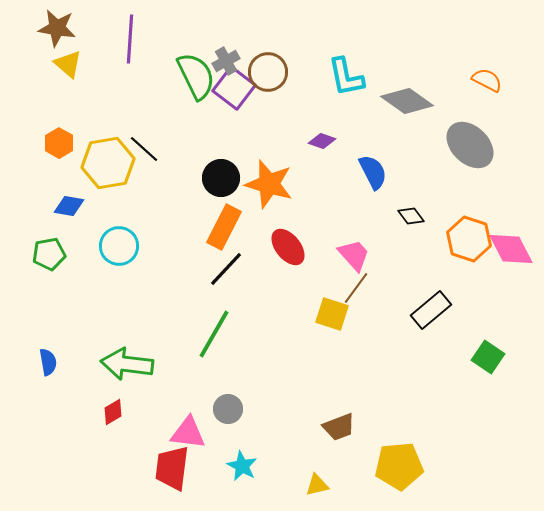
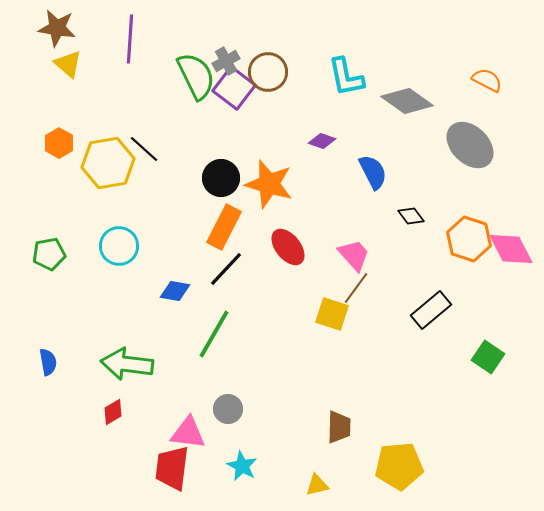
blue diamond at (69, 206): moved 106 px right, 85 px down
brown trapezoid at (339, 427): rotated 68 degrees counterclockwise
